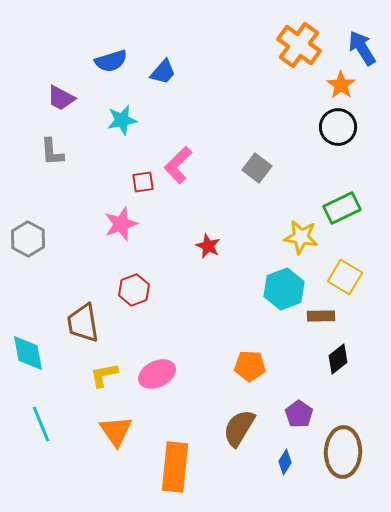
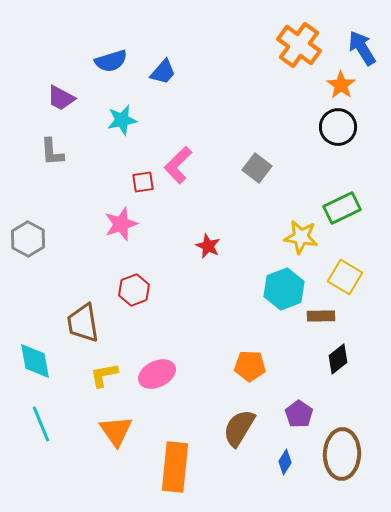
cyan diamond: moved 7 px right, 8 px down
brown ellipse: moved 1 px left, 2 px down
